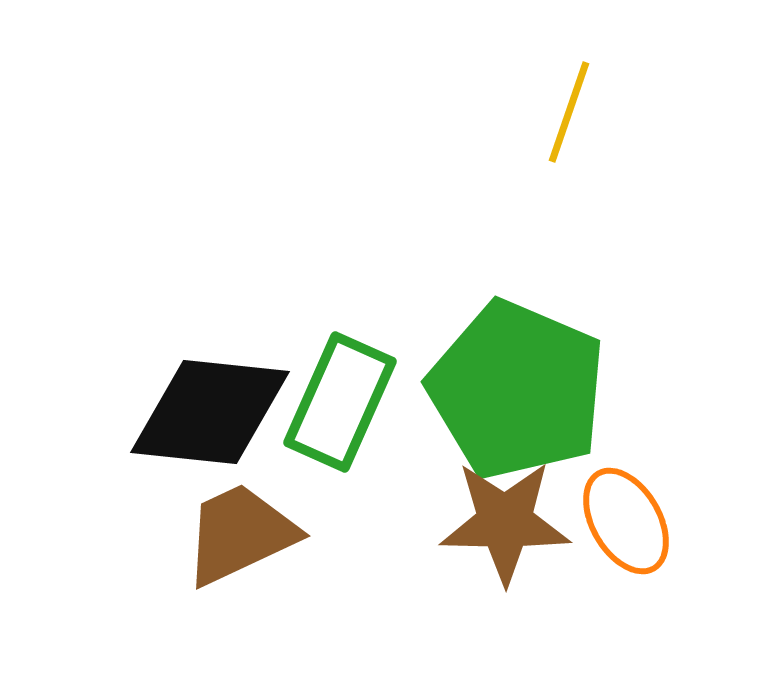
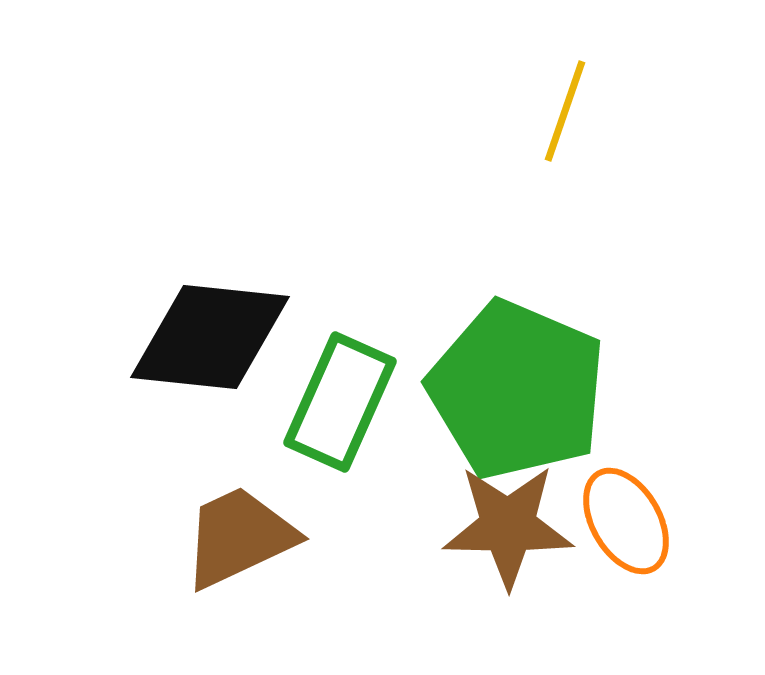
yellow line: moved 4 px left, 1 px up
black diamond: moved 75 px up
brown star: moved 3 px right, 4 px down
brown trapezoid: moved 1 px left, 3 px down
